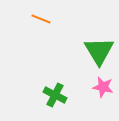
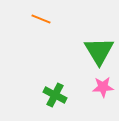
pink star: rotated 15 degrees counterclockwise
